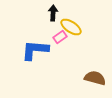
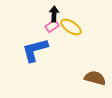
black arrow: moved 1 px right, 1 px down
pink rectangle: moved 8 px left, 11 px up
blue L-shape: rotated 20 degrees counterclockwise
